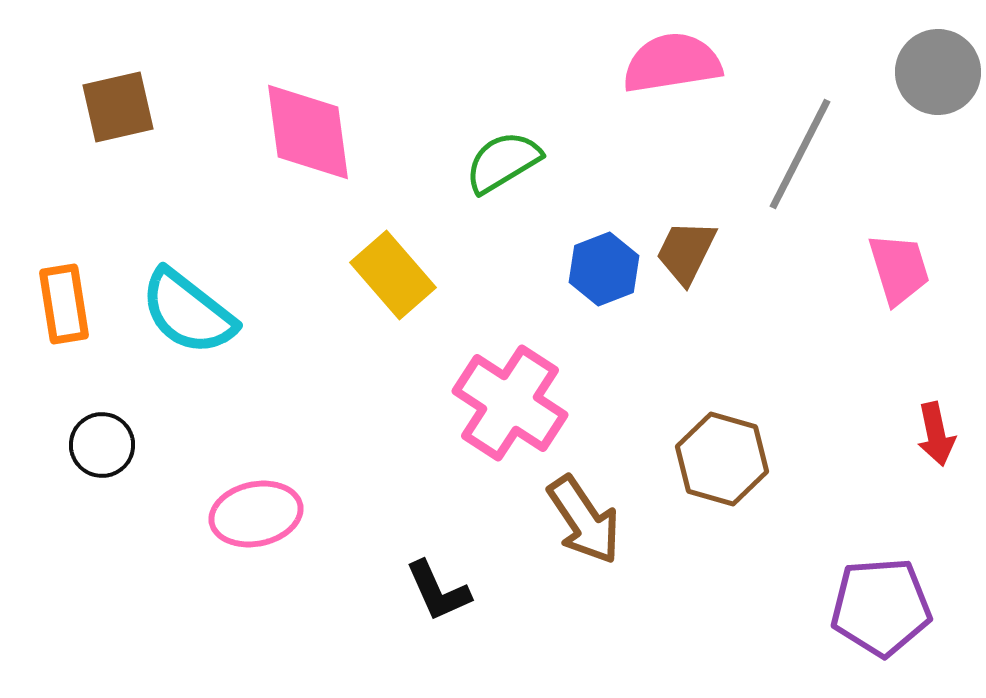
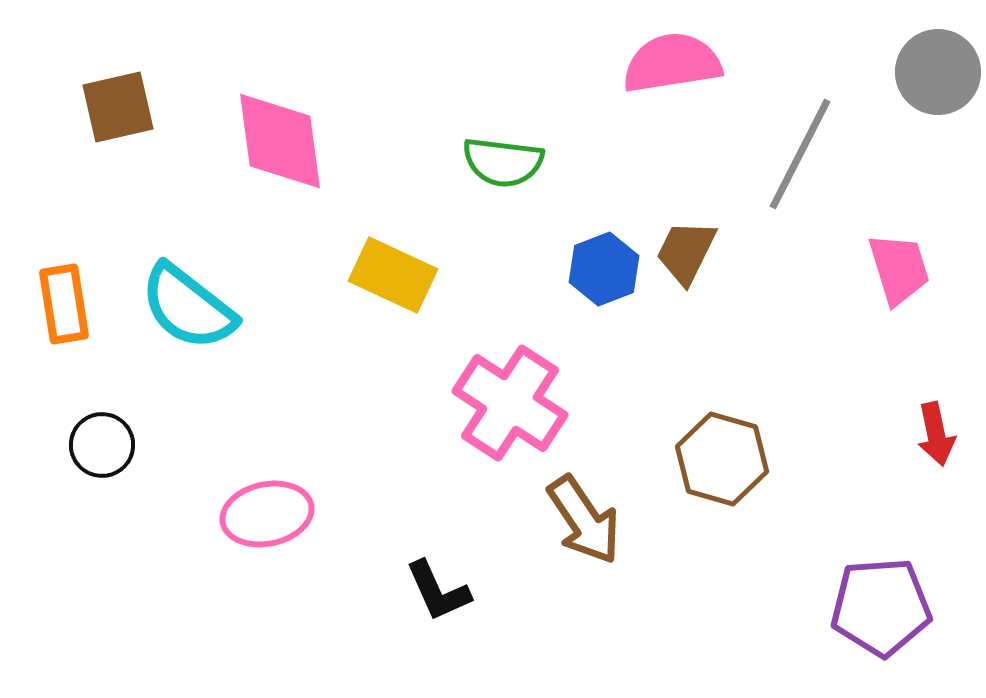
pink diamond: moved 28 px left, 9 px down
green semicircle: rotated 142 degrees counterclockwise
yellow rectangle: rotated 24 degrees counterclockwise
cyan semicircle: moved 5 px up
pink ellipse: moved 11 px right
